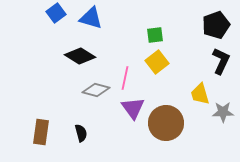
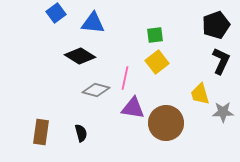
blue triangle: moved 2 px right, 5 px down; rotated 10 degrees counterclockwise
purple triangle: rotated 45 degrees counterclockwise
